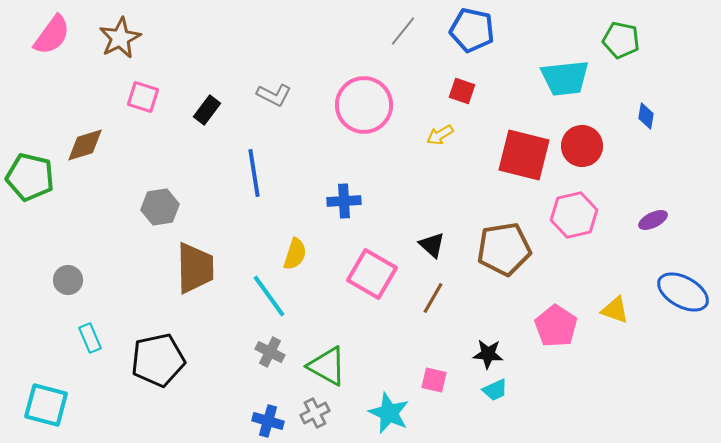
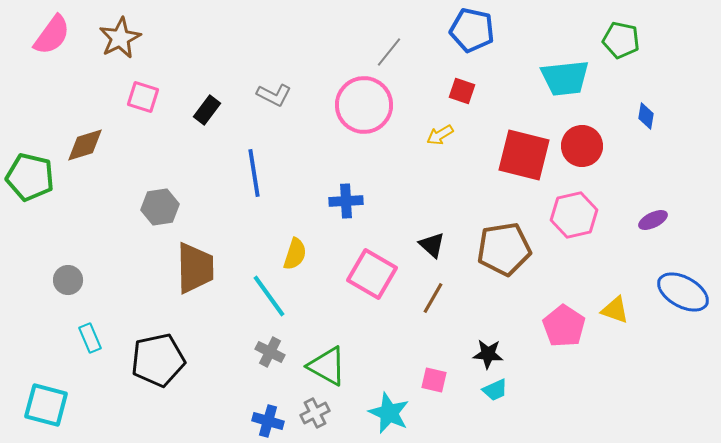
gray line at (403, 31): moved 14 px left, 21 px down
blue cross at (344, 201): moved 2 px right
pink pentagon at (556, 326): moved 8 px right
